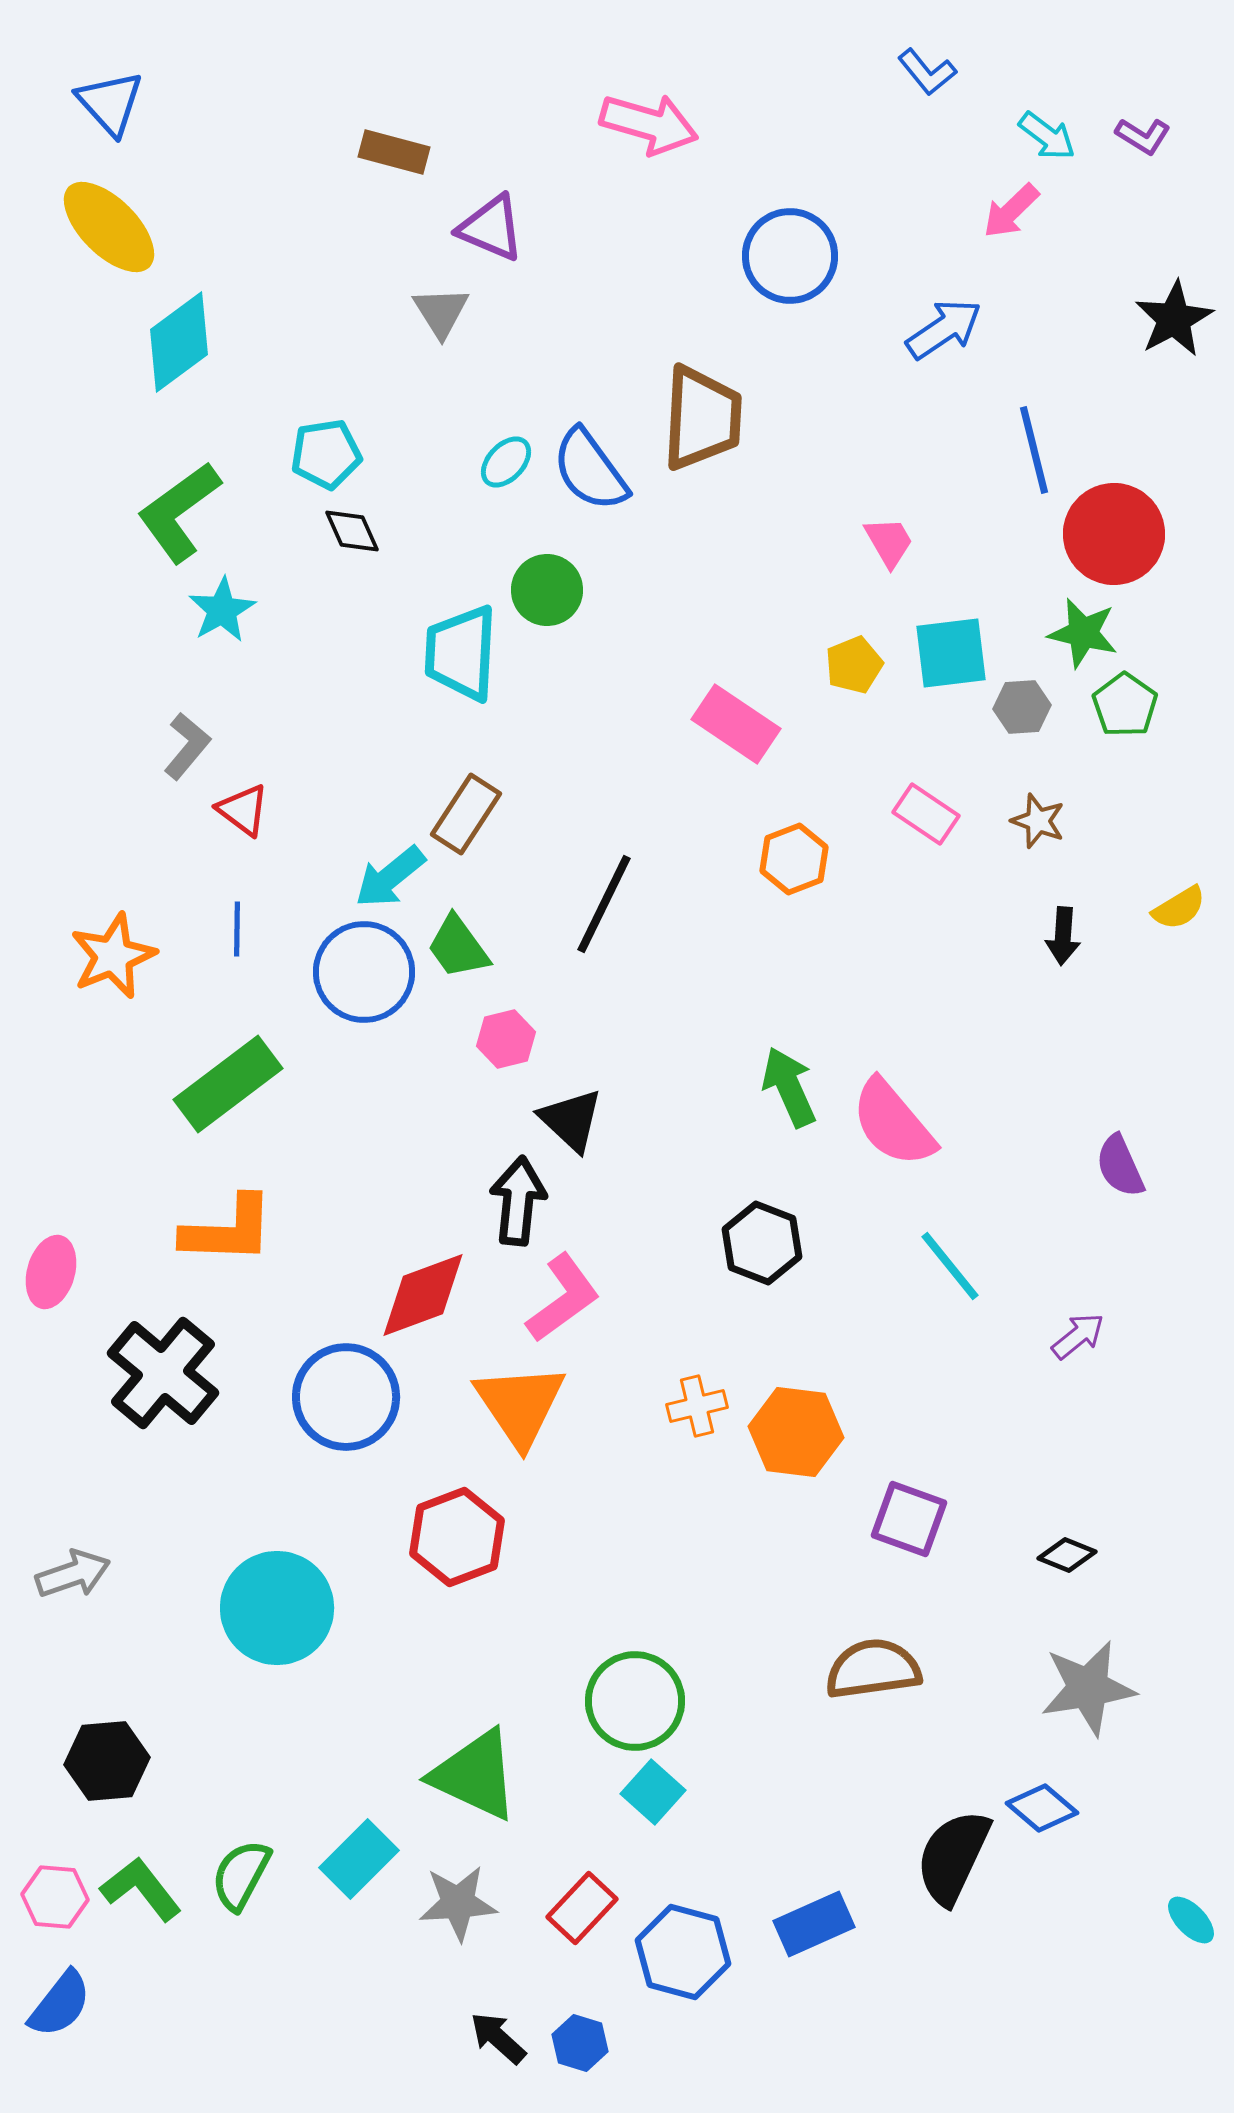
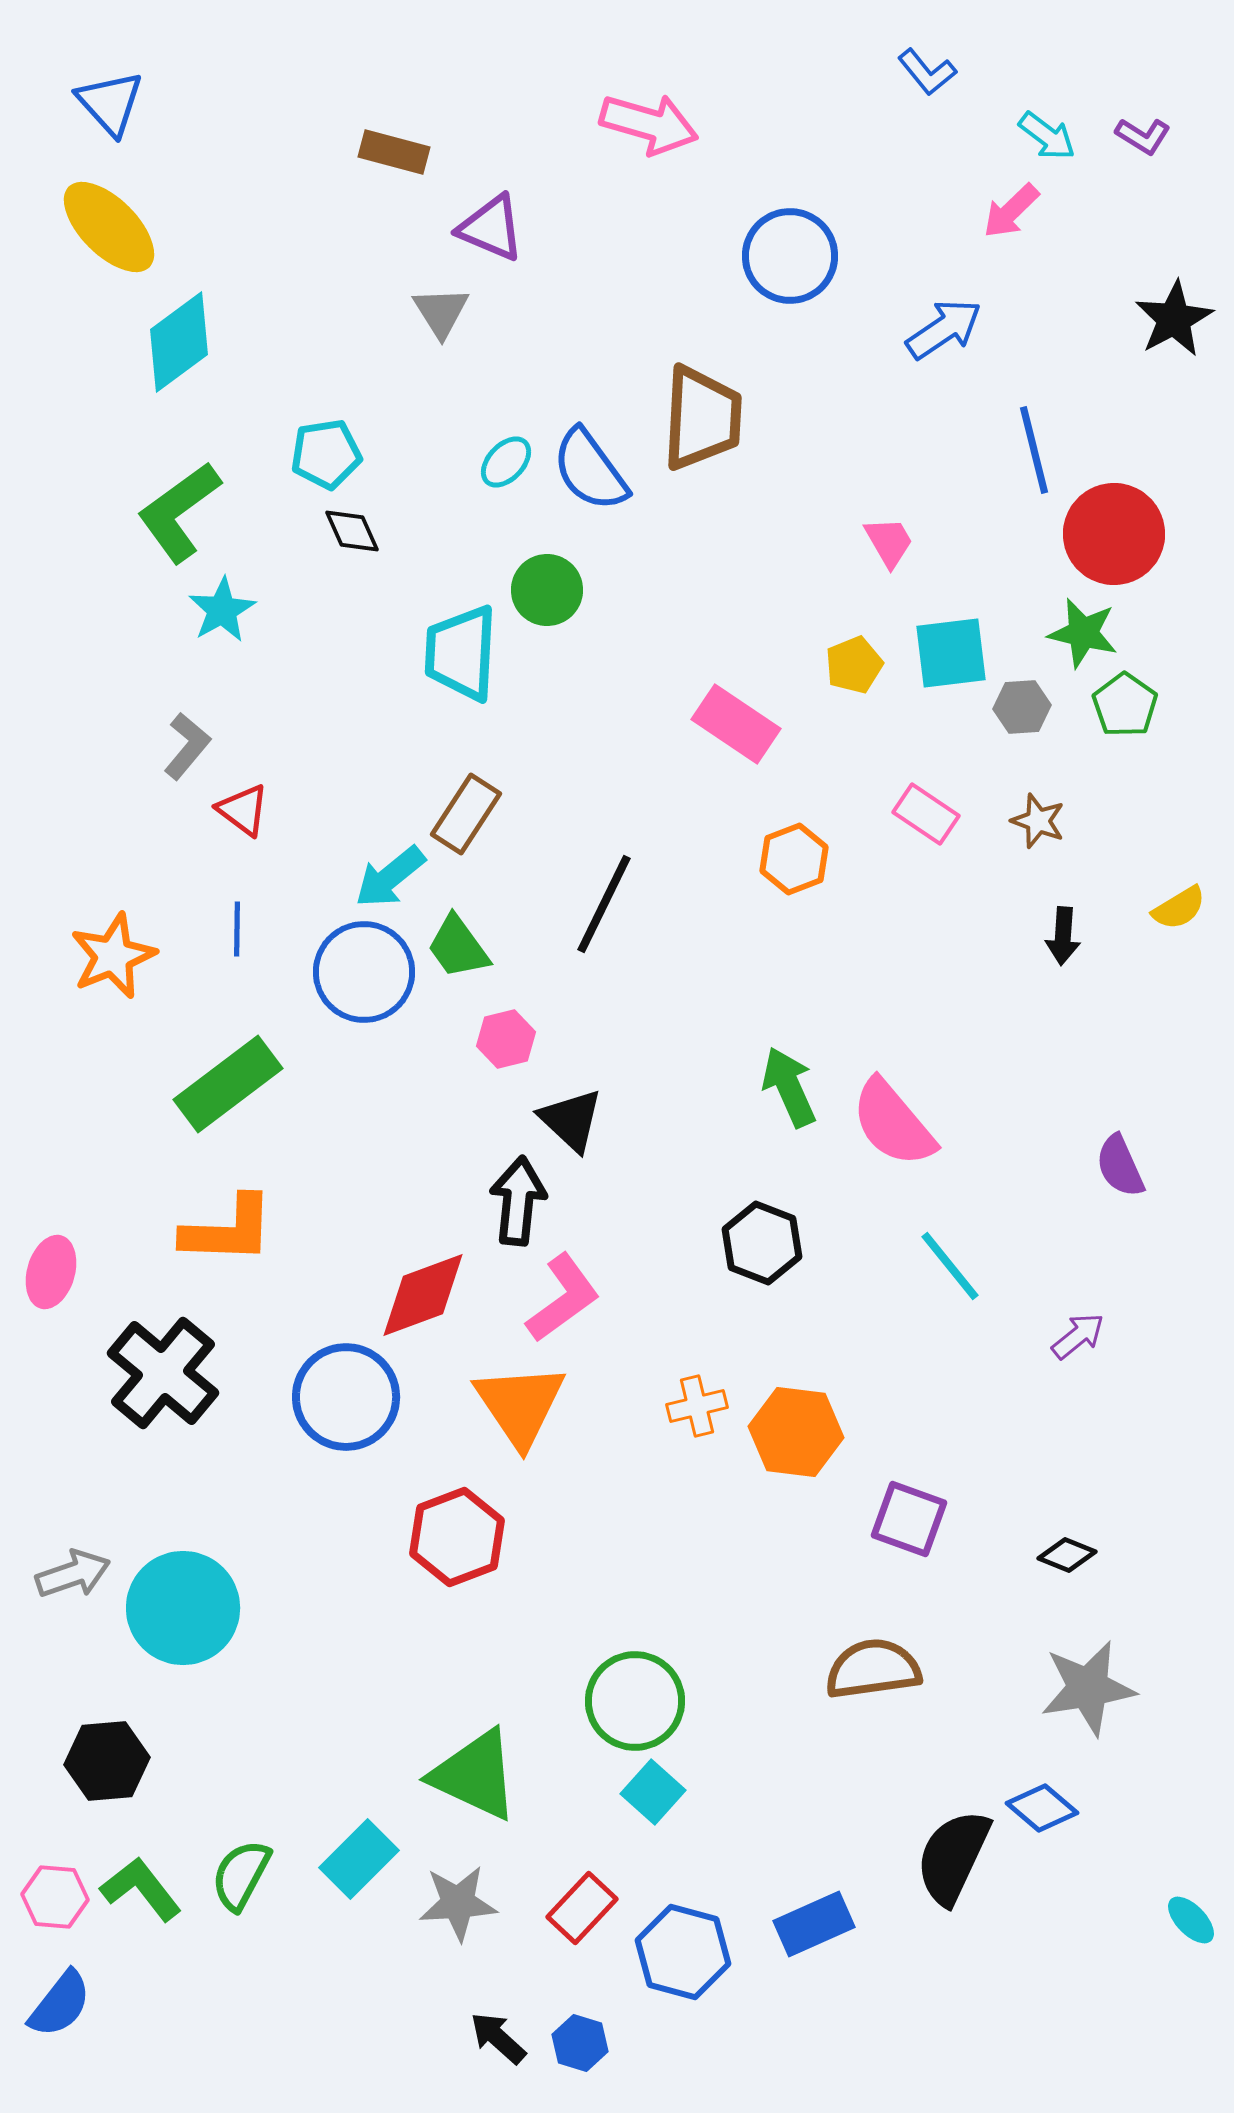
cyan circle at (277, 1608): moved 94 px left
